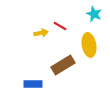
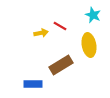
cyan star: moved 1 px left, 1 px down
brown rectangle: moved 2 px left
